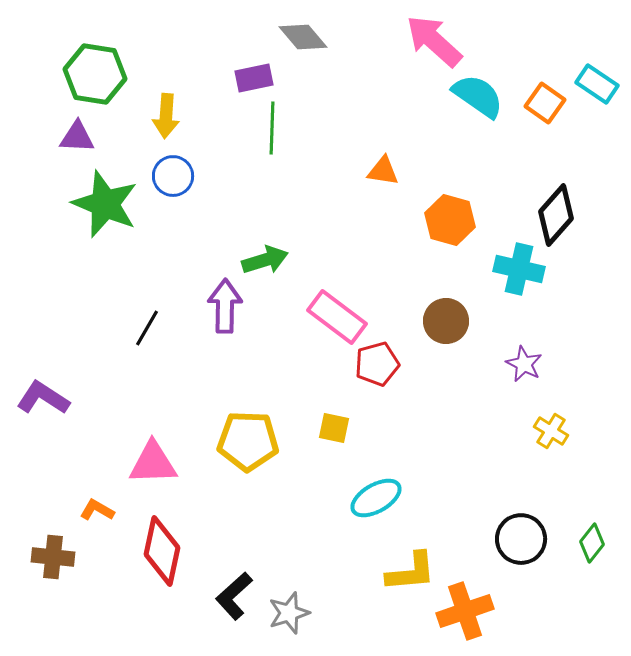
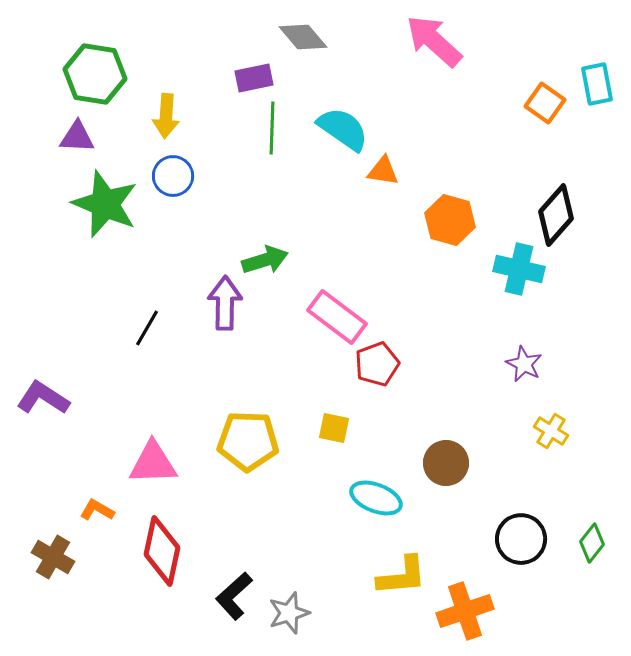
cyan rectangle: rotated 45 degrees clockwise
cyan semicircle: moved 135 px left, 33 px down
purple arrow: moved 3 px up
brown circle: moved 142 px down
red pentagon: rotated 6 degrees counterclockwise
cyan ellipse: rotated 51 degrees clockwise
brown cross: rotated 24 degrees clockwise
yellow L-shape: moved 9 px left, 4 px down
